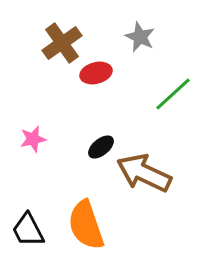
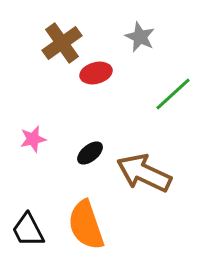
black ellipse: moved 11 px left, 6 px down
